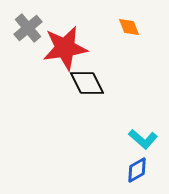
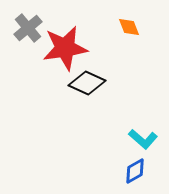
black diamond: rotated 39 degrees counterclockwise
blue diamond: moved 2 px left, 1 px down
